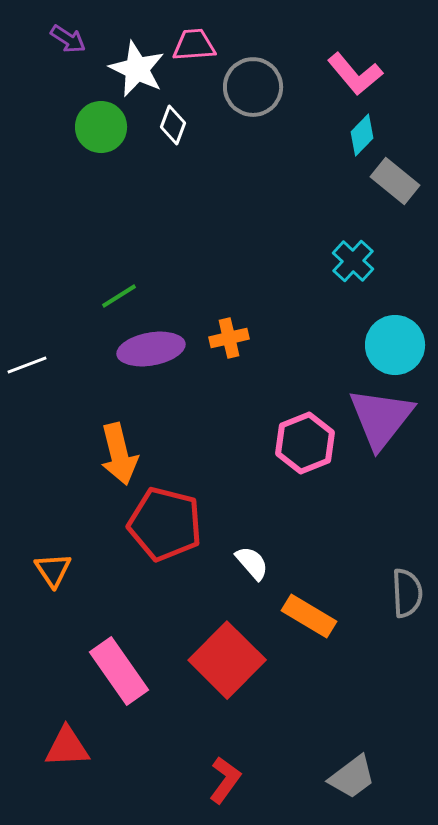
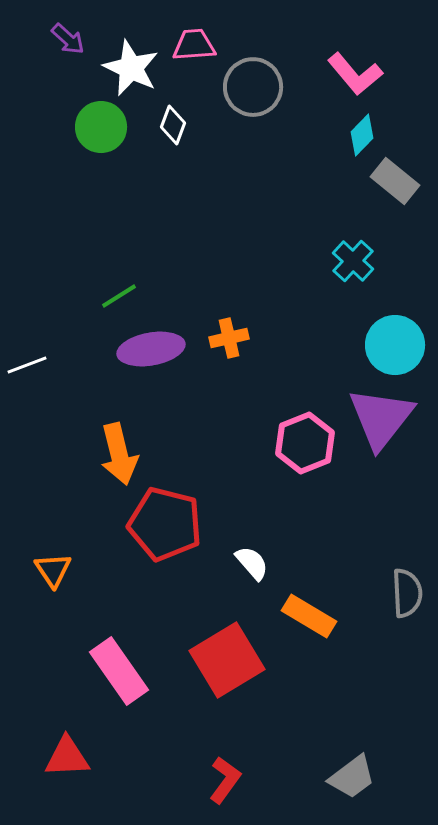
purple arrow: rotated 9 degrees clockwise
white star: moved 6 px left, 1 px up
red square: rotated 14 degrees clockwise
red triangle: moved 10 px down
